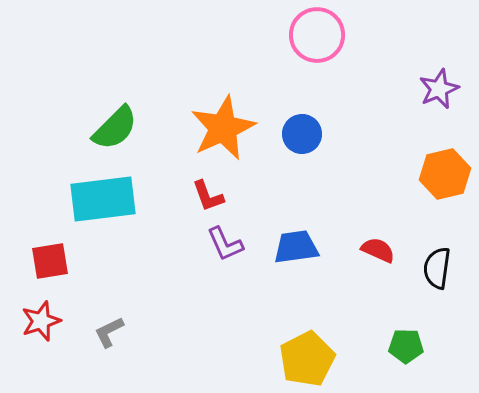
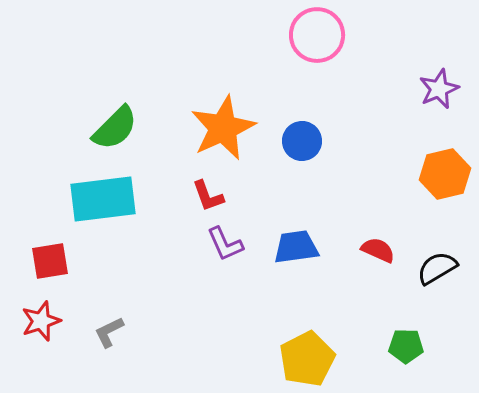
blue circle: moved 7 px down
black semicircle: rotated 51 degrees clockwise
